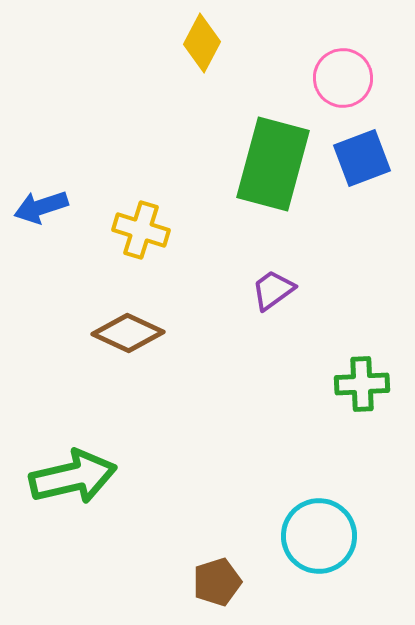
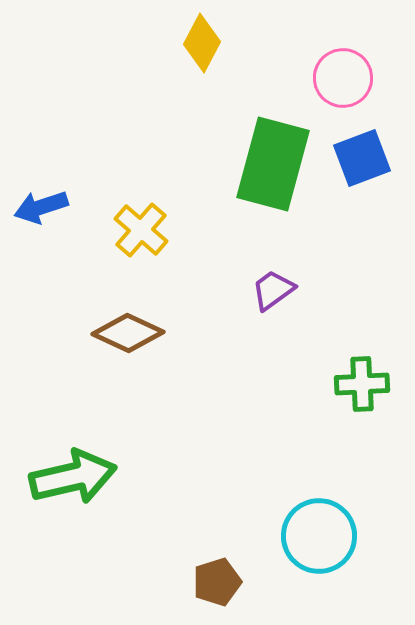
yellow cross: rotated 24 degrees clockwise
